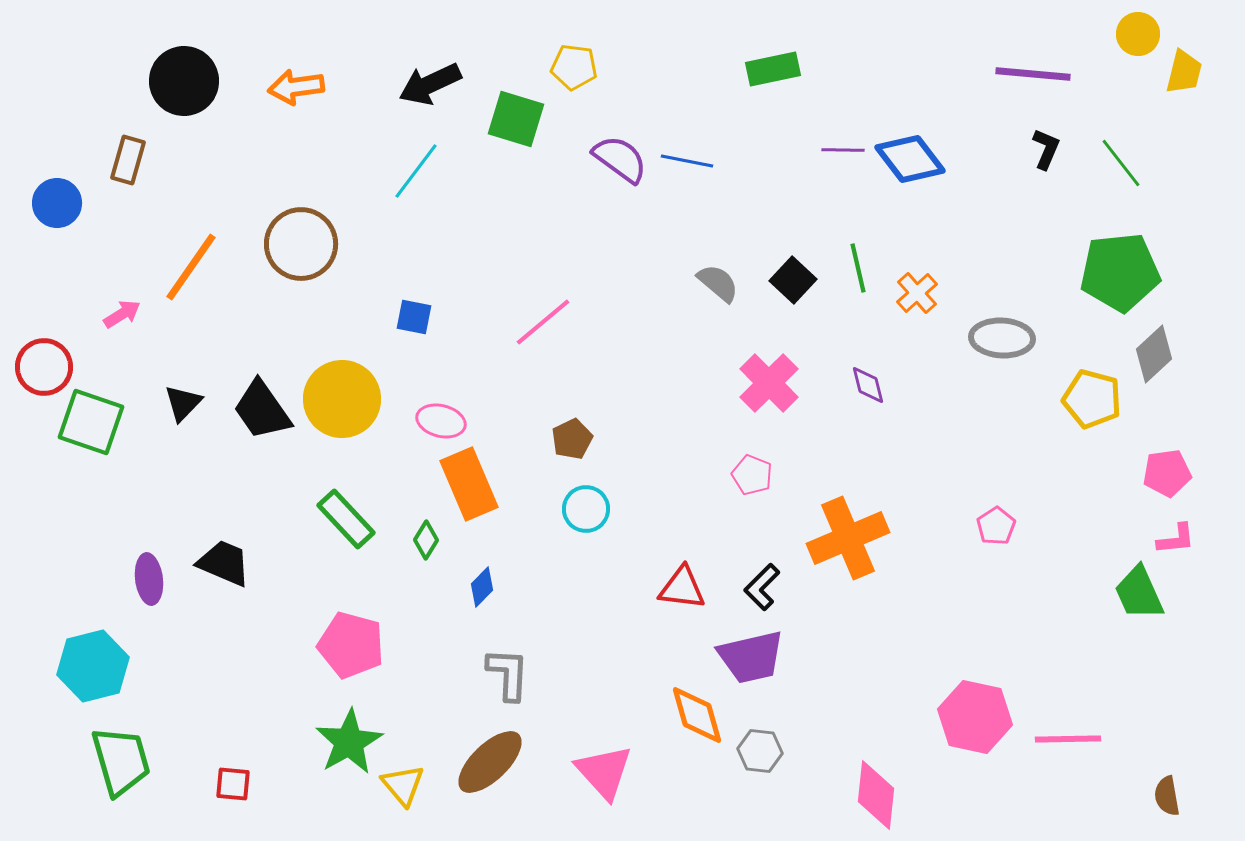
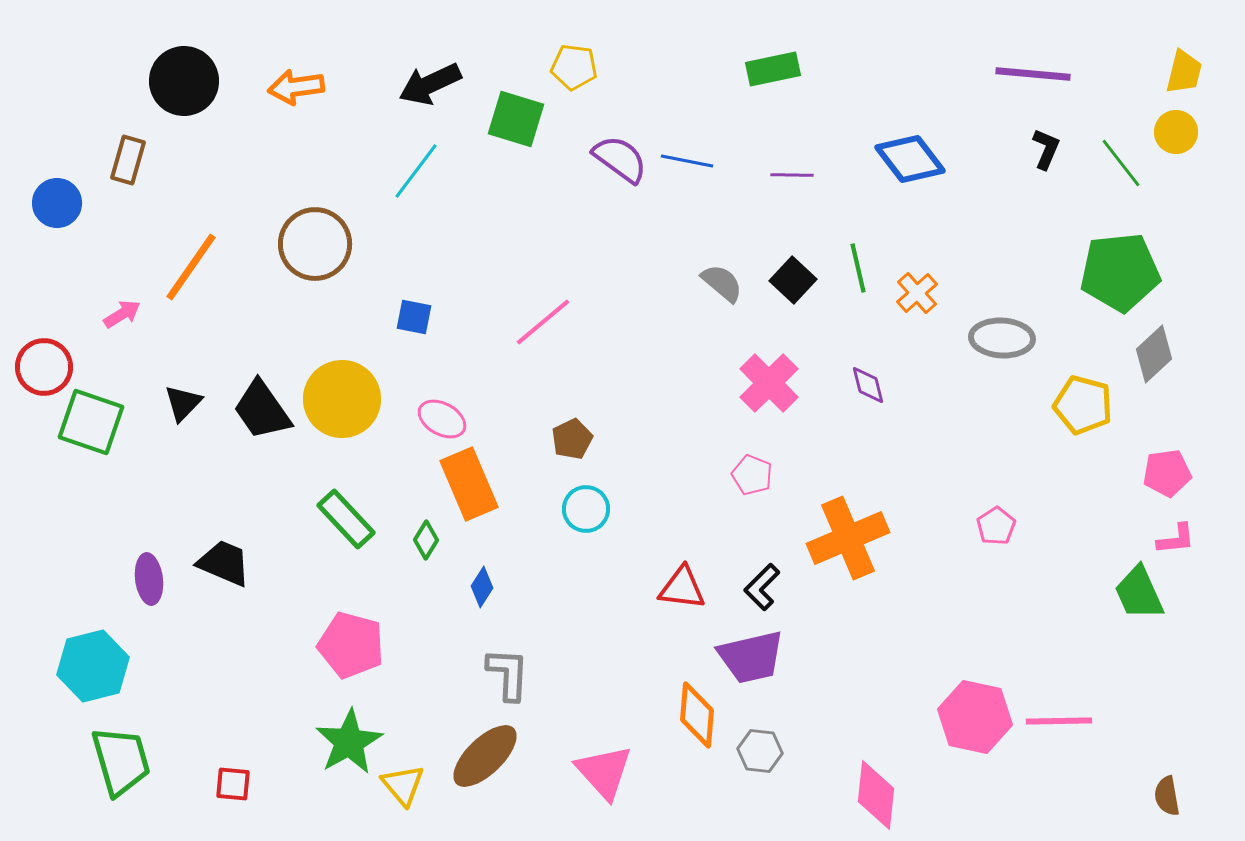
yellow circle at (1138, 34): moved 38 px right, 98 px down
purple line at (843, 150): moved 51 px left, 25 px down
brown circle at (301, 244): moved 14 px right
gray semicircle at (718, 283): moved 4 px right
yellow pentagon at (1092, 399): moved 9 px left, 6 px down
pink ellipse at (441, 421): moved 1 px right, 2 px up; rotated 15 degrees clockwise
blue diamond at (482, 587): rotated 12 degrees counterclockwise
orange diamond at (697, 715): rotated 20 degrees clockwise
pink line at (1068, 739): moved 9 px left, 18 px up
brown ellipse at (490, 762): moved 5 px left, 6 px up
